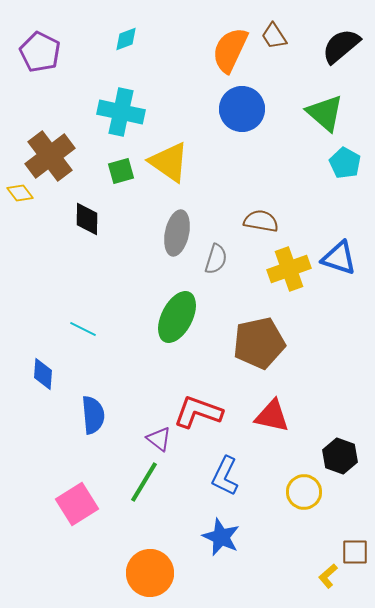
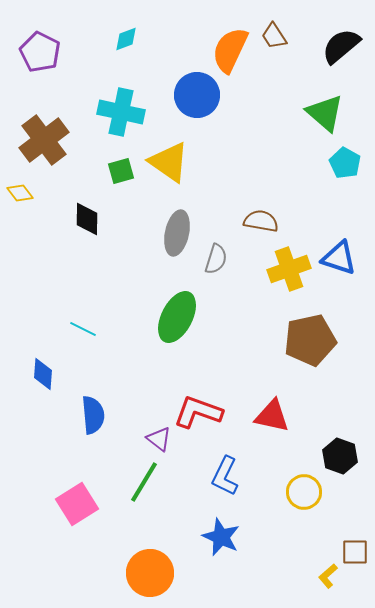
blue circle: moved 45 px left, 14 px up
brown cross: moved 6 px left, 16 px up
brown pentagon: moved 51 px right, 3 px up
